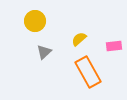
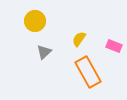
yellow semicircle: rotated 14 degrees counterclockwise
pink rectangle: rotated 28 degrees clockwise
